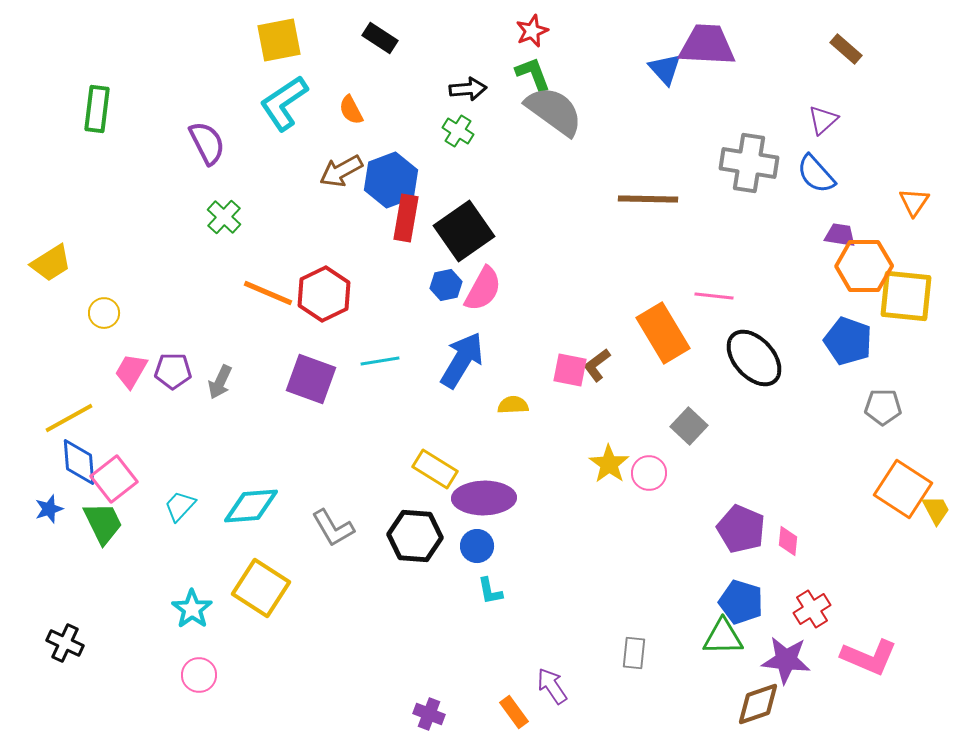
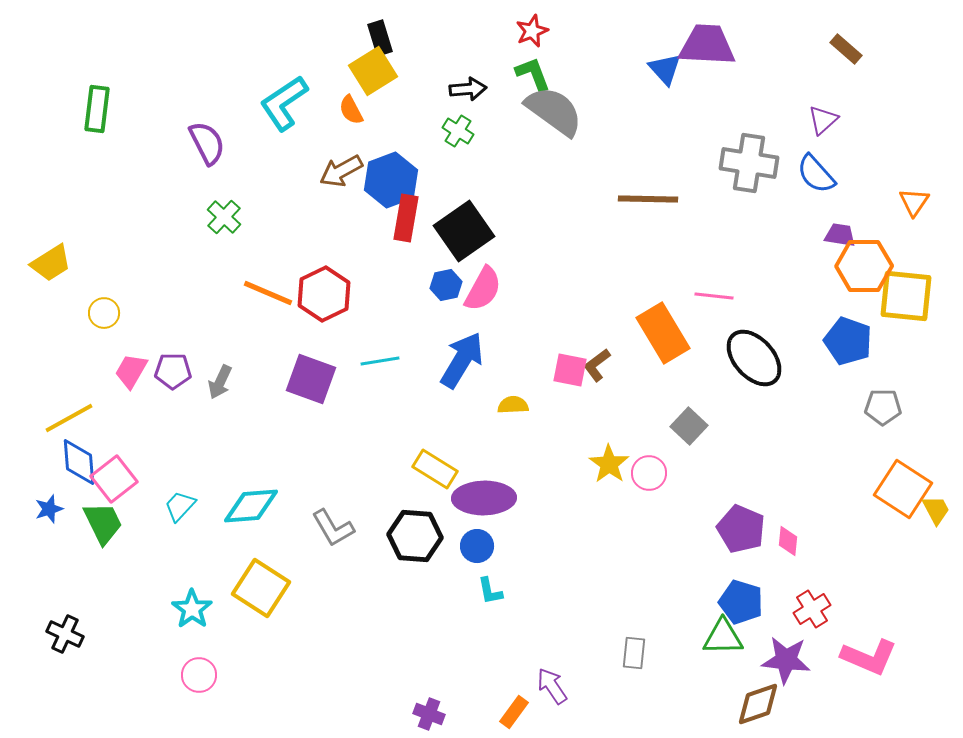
black rectangle at (380, 38): rotated 40 degrees clockwise
yellow square at (279, 40): moved 94 px right, 31 px down; rotated 21 degrees counterclockwise
black cross at (65, 643): moved 9 px up
orange rectangle at (514, 712): rotated 72 degrees clockwise
